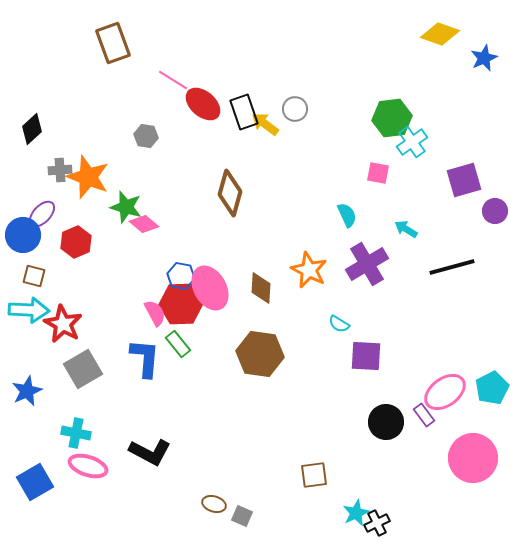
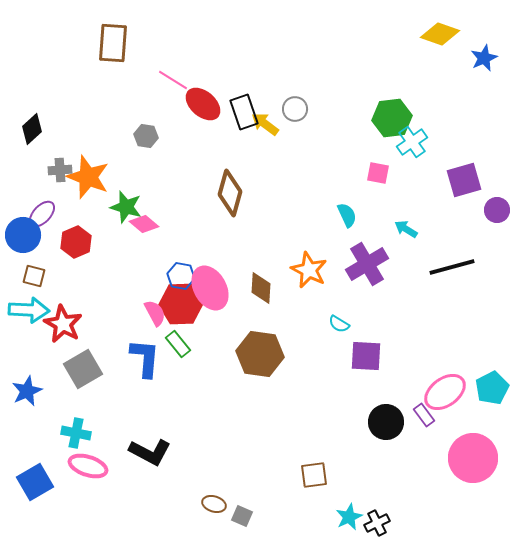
brown rectangle at (113, 43): rotated 24 degrees clockwise
purple circle at (495, 211): moved 2 px right, 1 px up
cyan star at (356, 513): moved 7 px left, 4 px down
